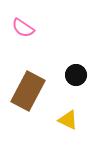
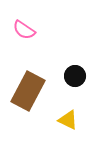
pink semicircle: moved 1 px right, 2 px down
black circle: moved 1 px left, 1 px down
